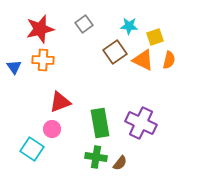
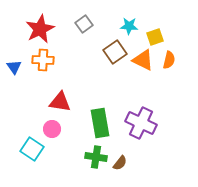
red star: rotated 12 degrees counterclockwise
red triangle: rotated 30 degrees clockwise
